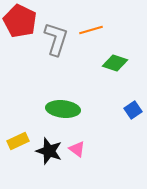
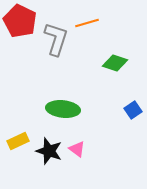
orange line: moved 4 px left, 7 px up
